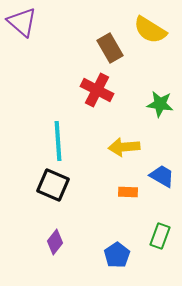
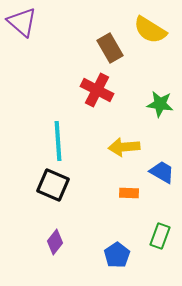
blue trapezoid: moved 4 px up
orange rectangle: moved 1 px right, 1 px down
